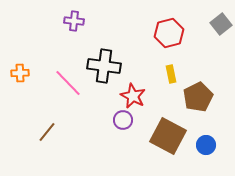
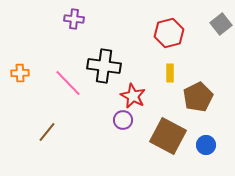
purple cross: moved 2 px up
yellow rectangle: moved 1 px left, 1 px up; rotated 12 degrees clockwise
